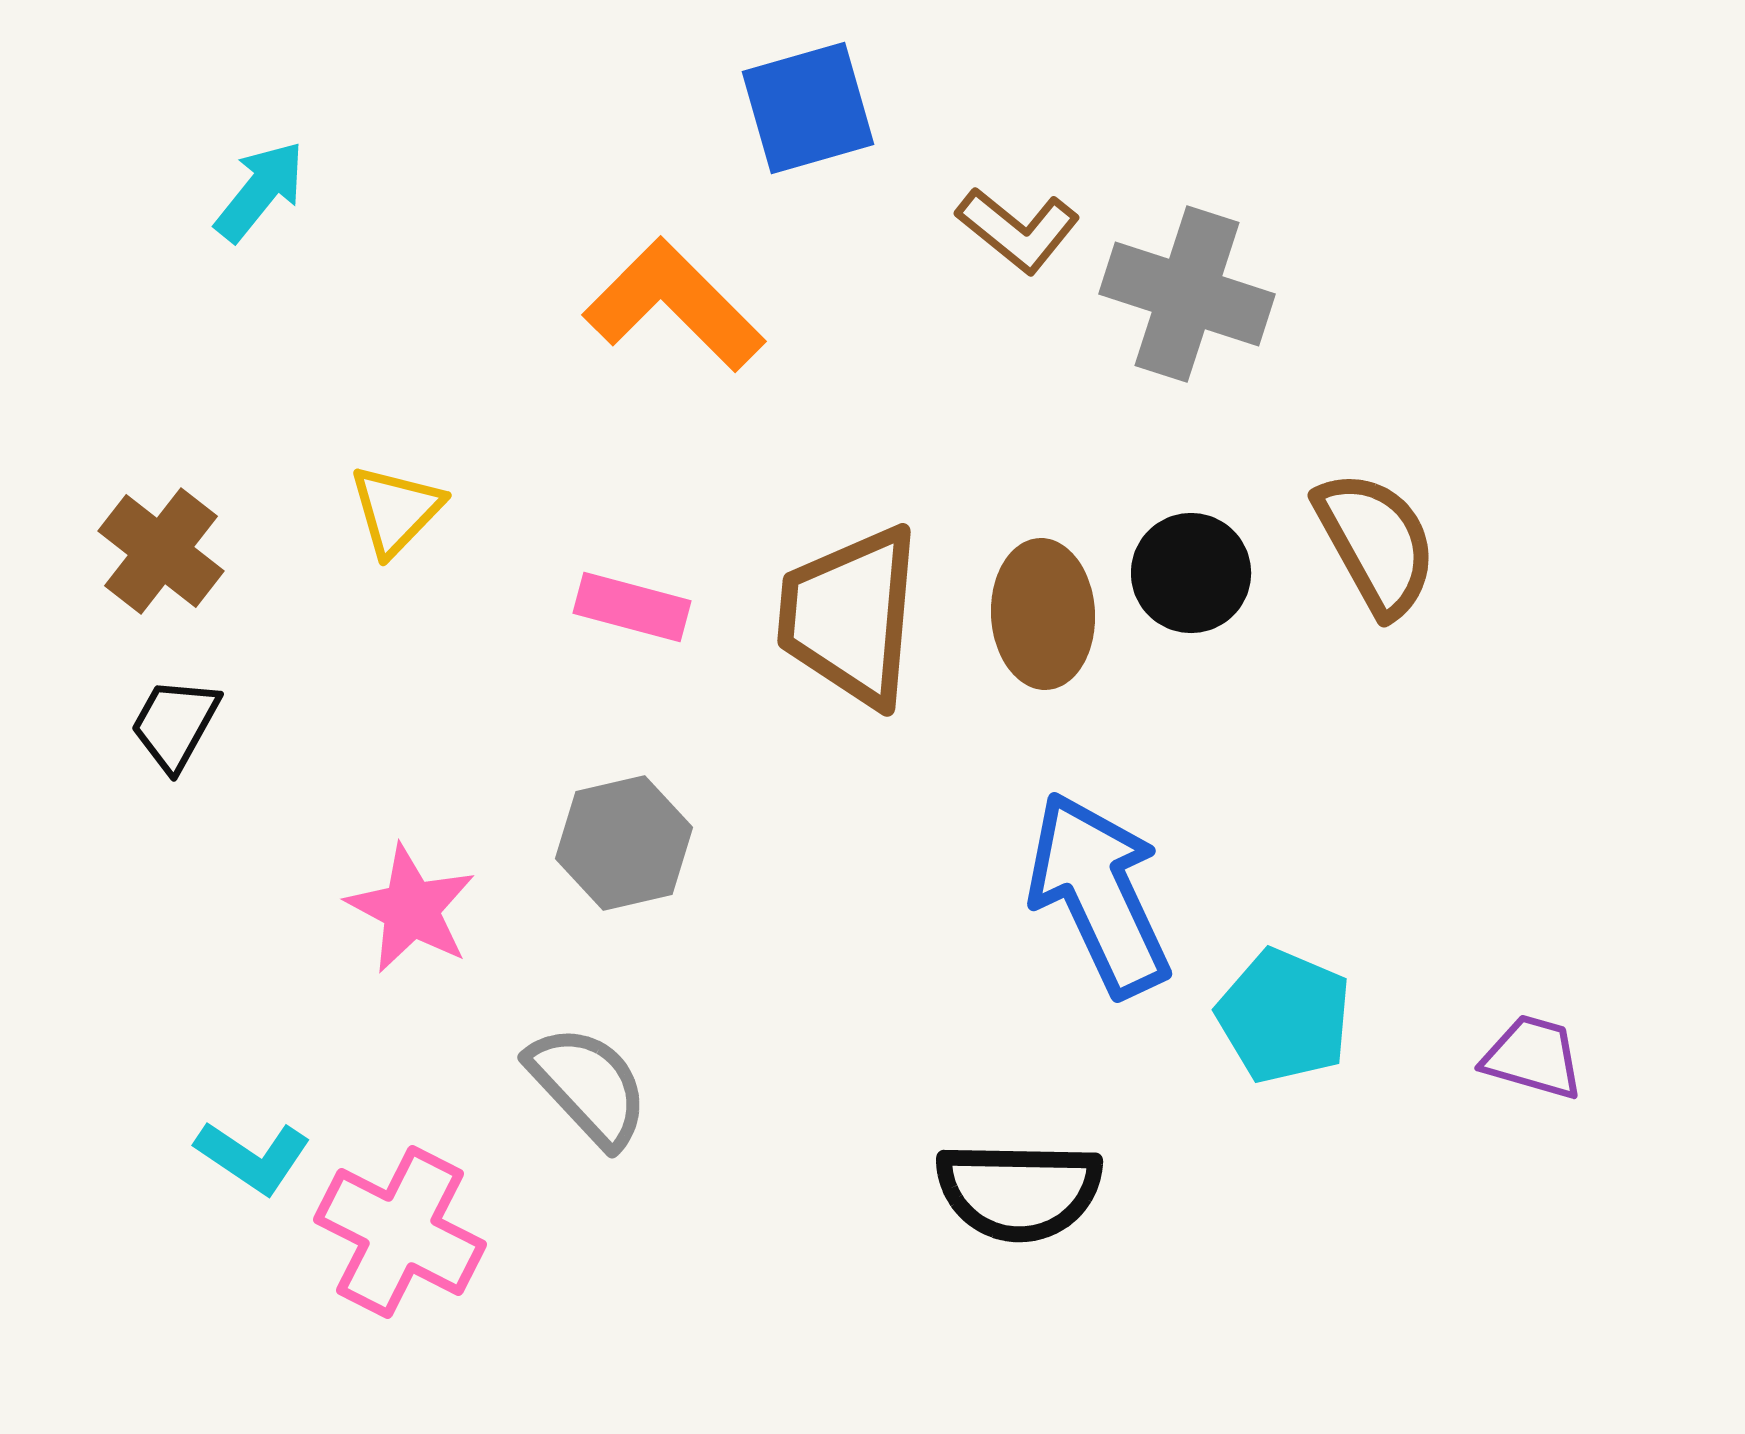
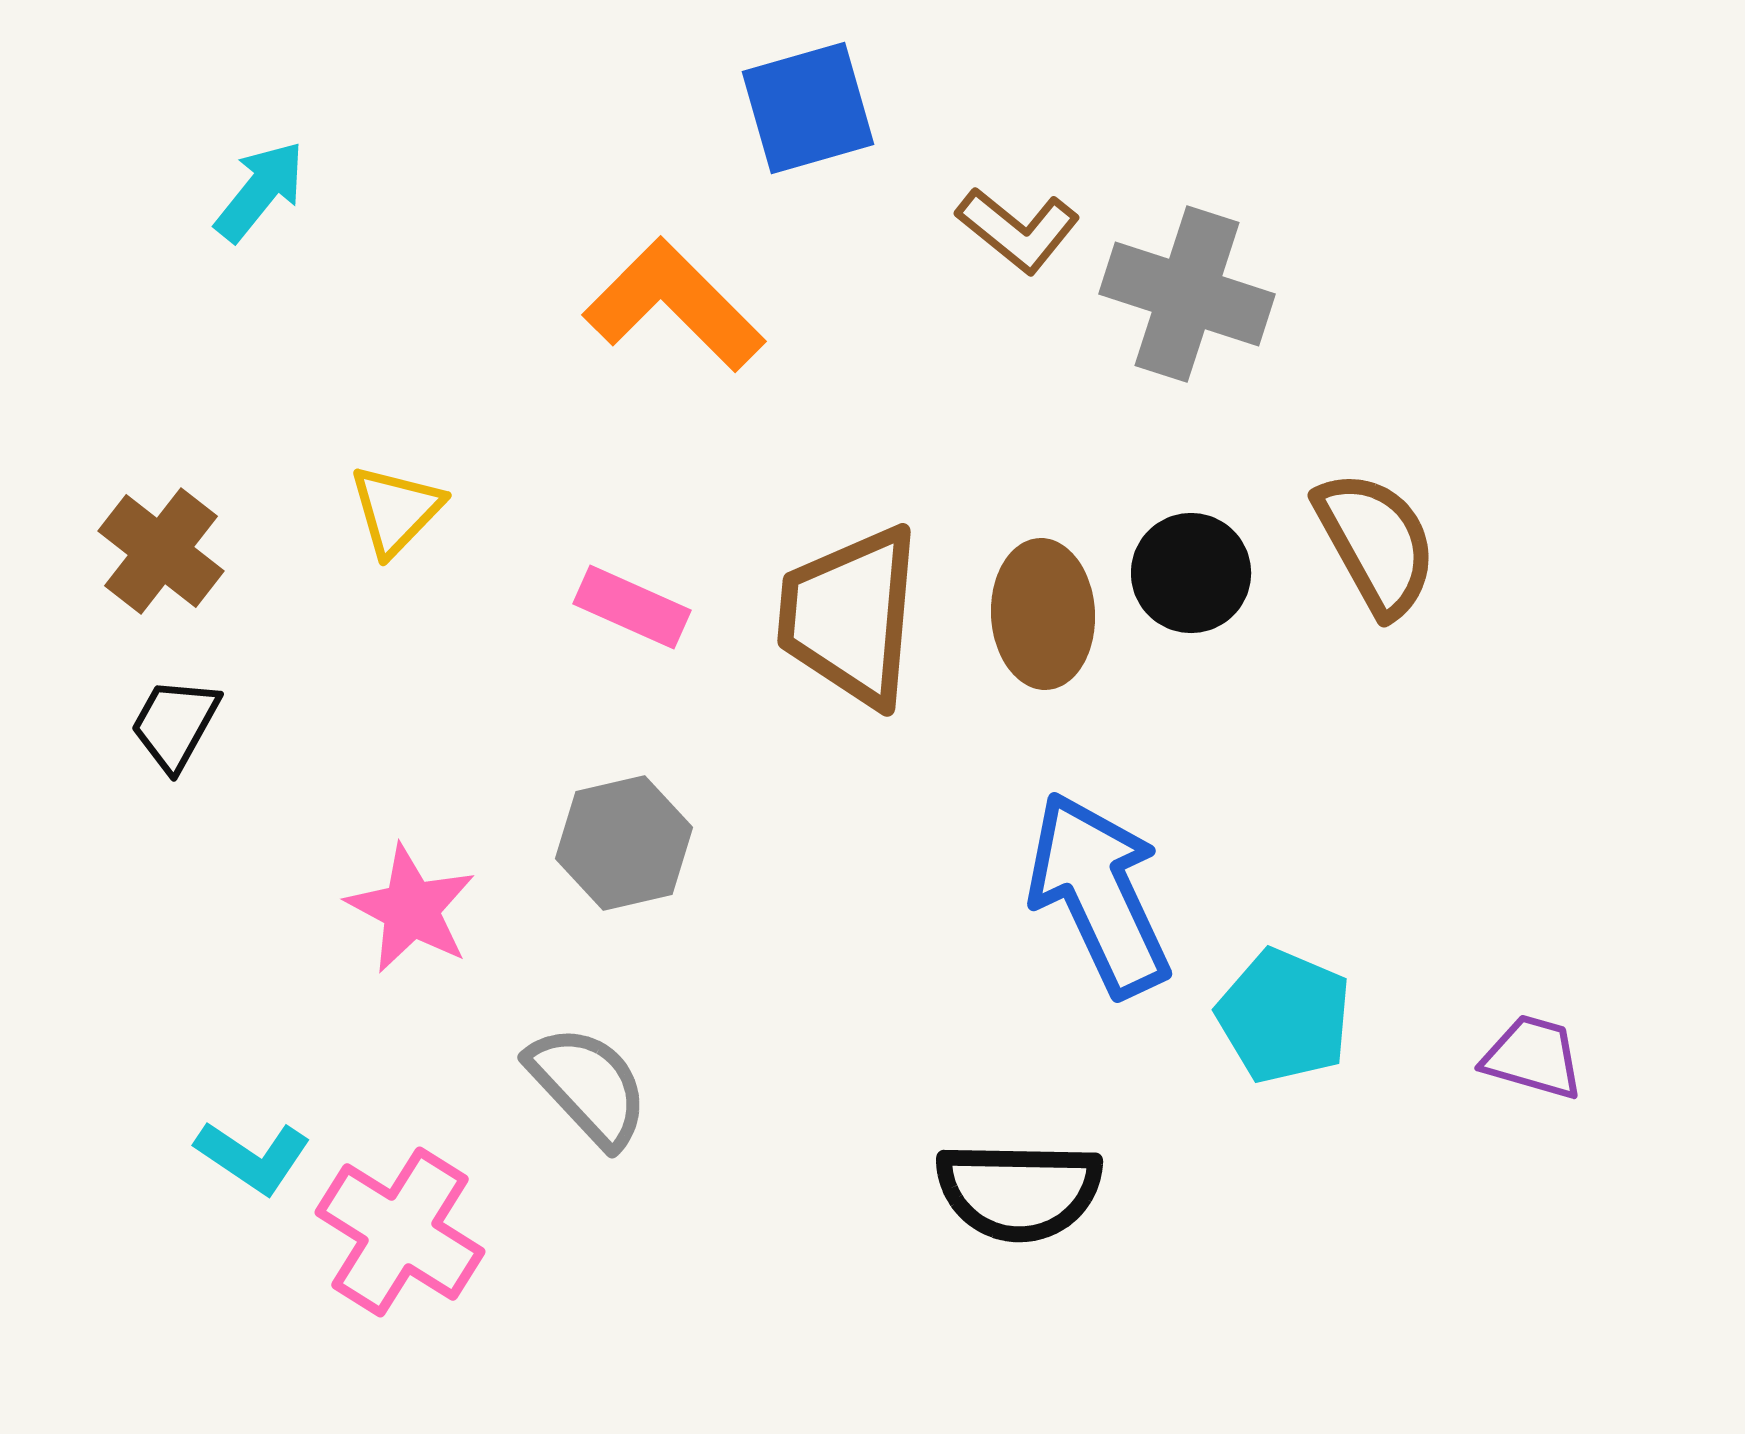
pink rectangle: rotated 9 degrees clockwise
pink cross: rotated 5 degrees clockwise
